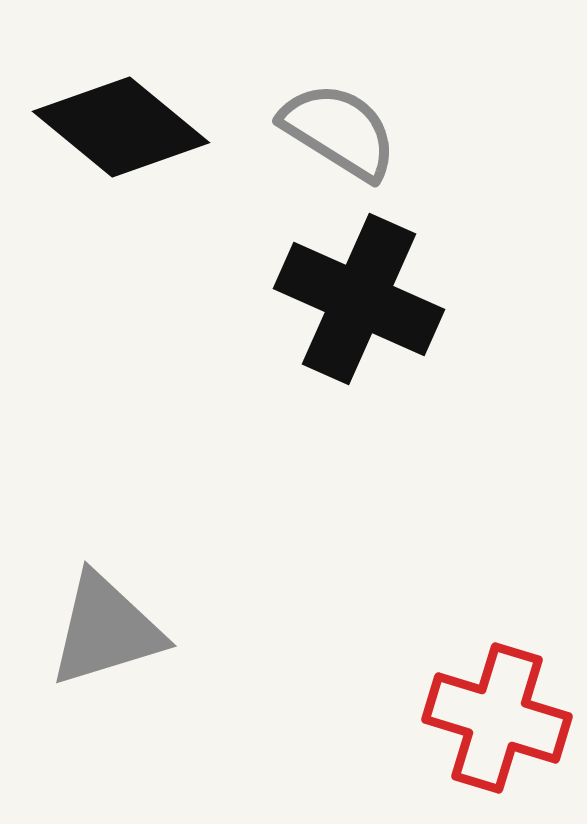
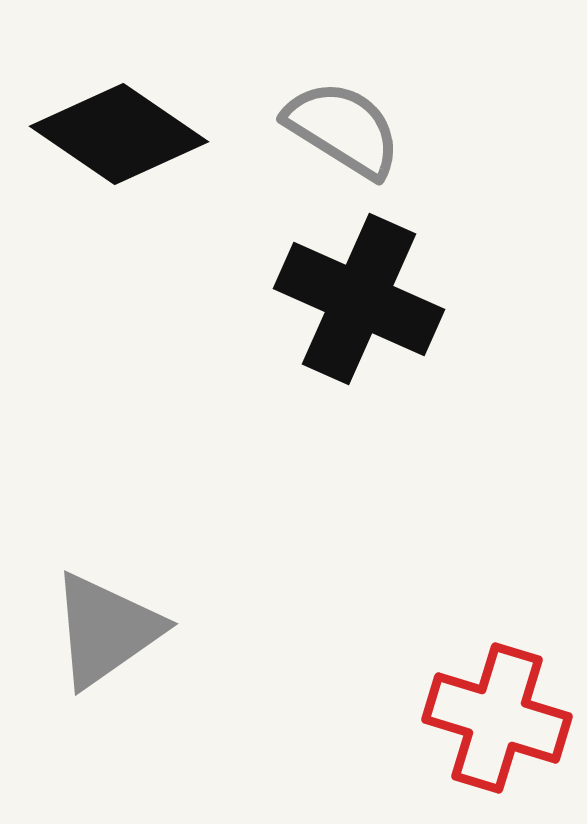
black diamond: moved 2 px left, 7 px down; rotated 5 degrees counterclockwise
gray semicircle: moved 4 px right, 2 px up
gray triangle: rotated 18 degrees counterclockwise
